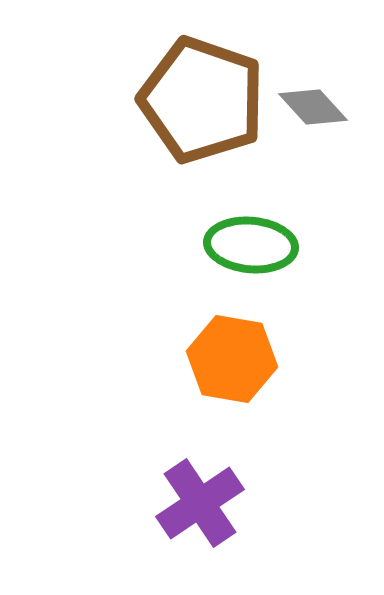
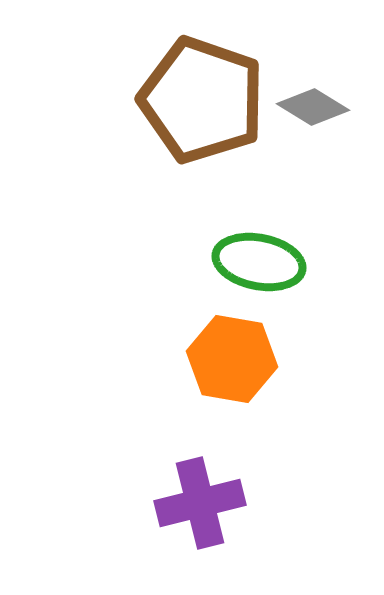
gray diamond: rotated 16 degrees counterclockwise
green ellipse: moved 8 px right, 17 px down; rotated 6 degrees clockwise
purple cross: rotated 20 degrees clockwise
